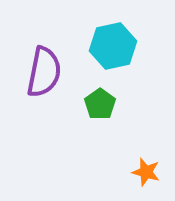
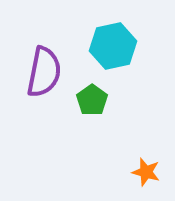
green pentagon: moved 8 px left, 4 px up
